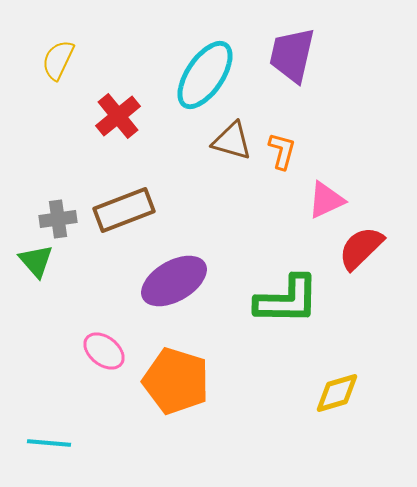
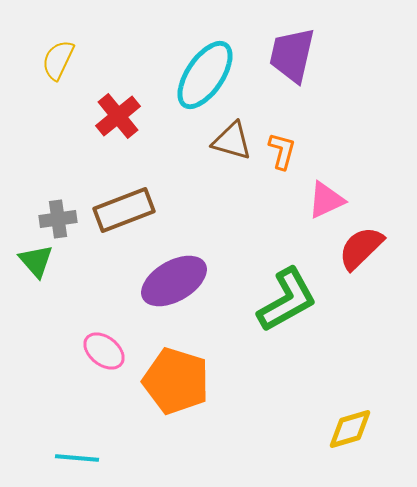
green L-shape: rotated 30 degrees counterclockwise
yellow diamond: moved 13 px right, 36 px down
cyan line: moved 28 px right, 15 px down
